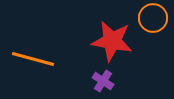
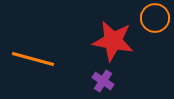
orange circle: moved 2 px right
red star: moved 1 px right
